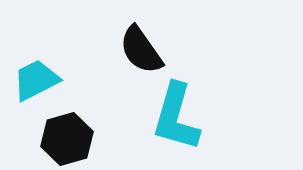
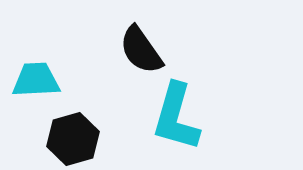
cyan trapezoid: rotated 24 degrees clockwise
black hexagon: moved 6 px right
